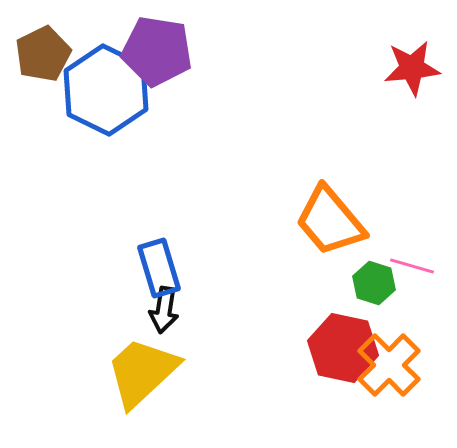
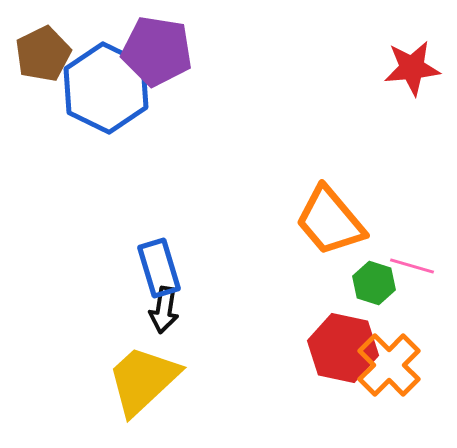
blue hexagon: moved 2 px up
yellow trapezoid: moved 1 px right, 8 px down
